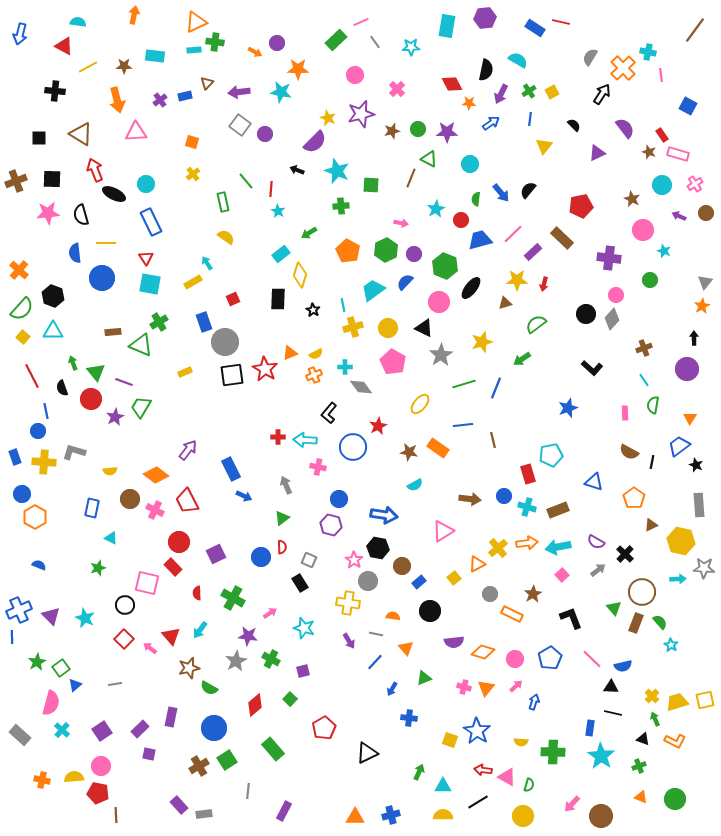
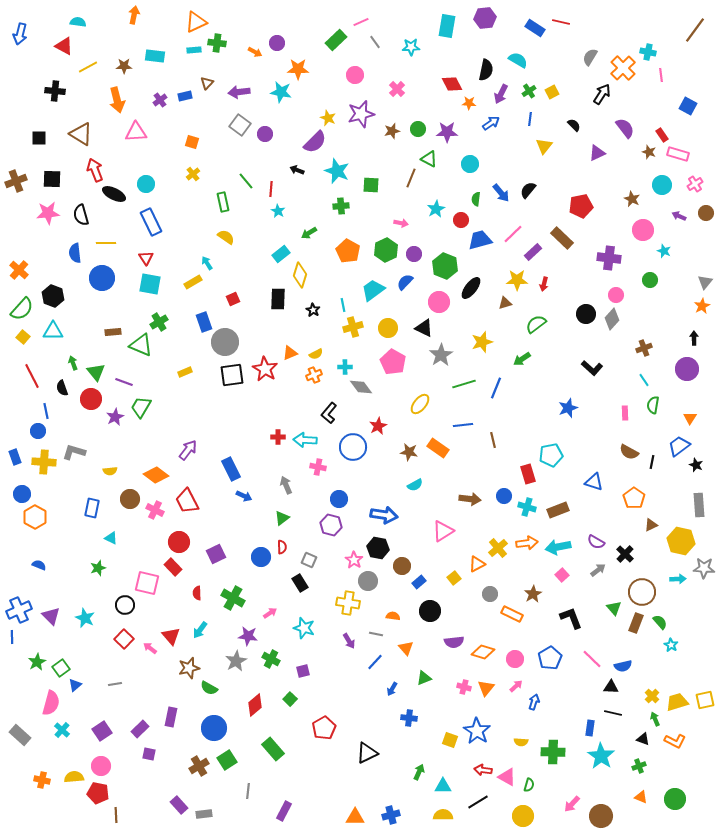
green cross at (215, 42): moved 2 px right, 1 px down
